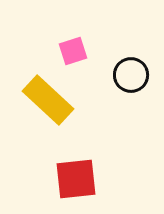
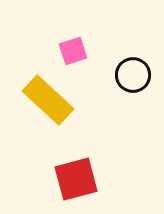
black circle: moved 2 px right
red square: rotated 9 degrees counterclockwise
